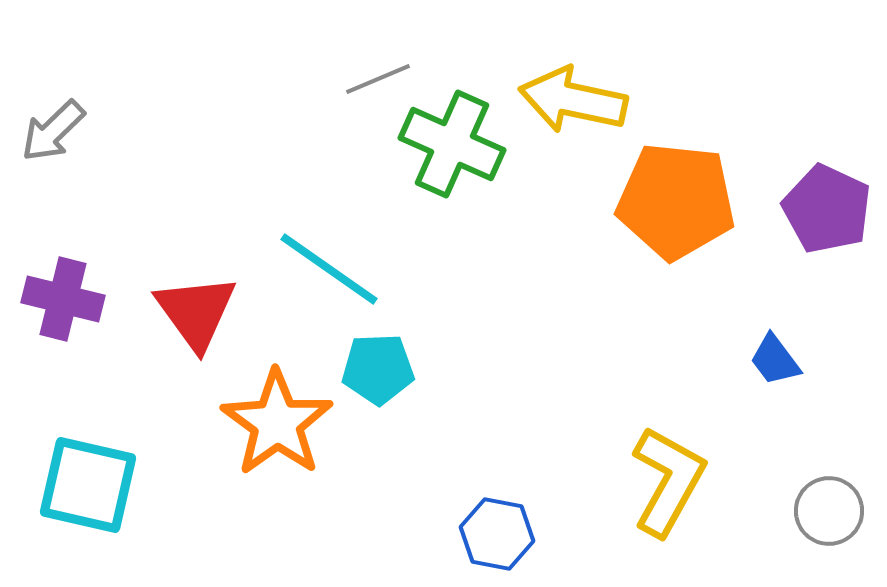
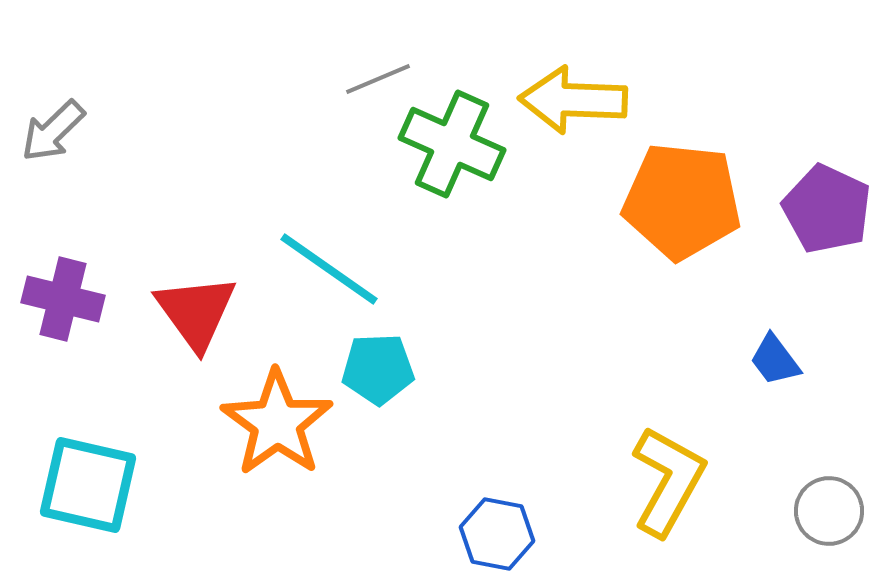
yellow arrow: rotated 10 degrees counterclockwise
orange pentagon: moved 6 px right
